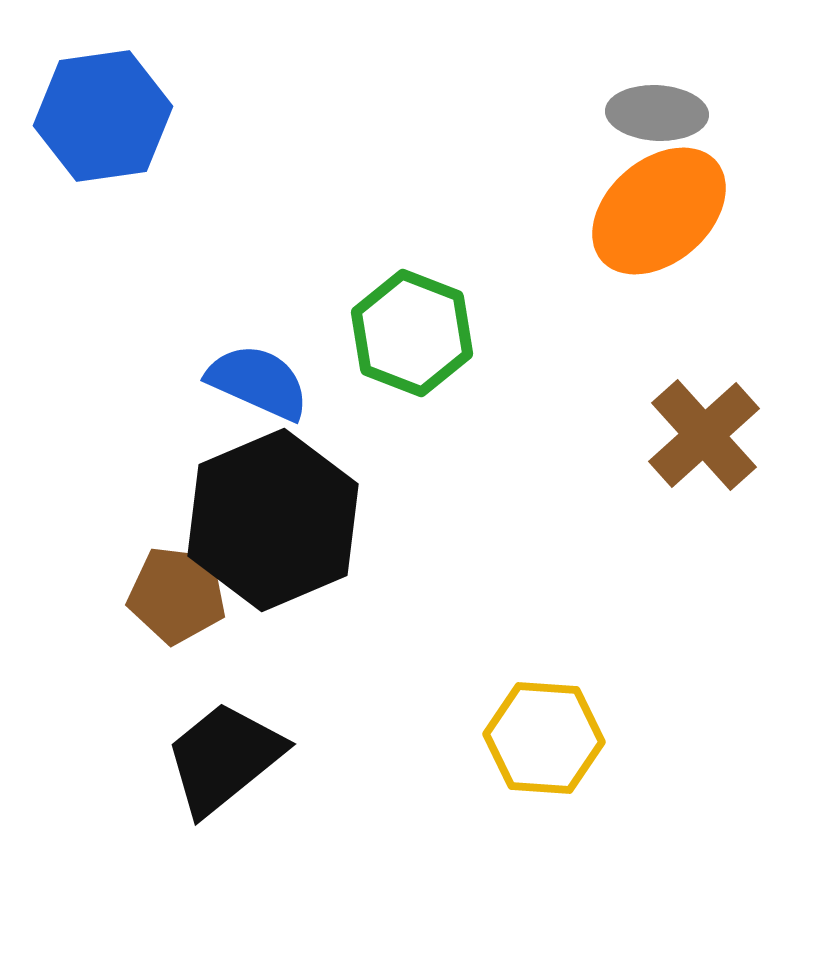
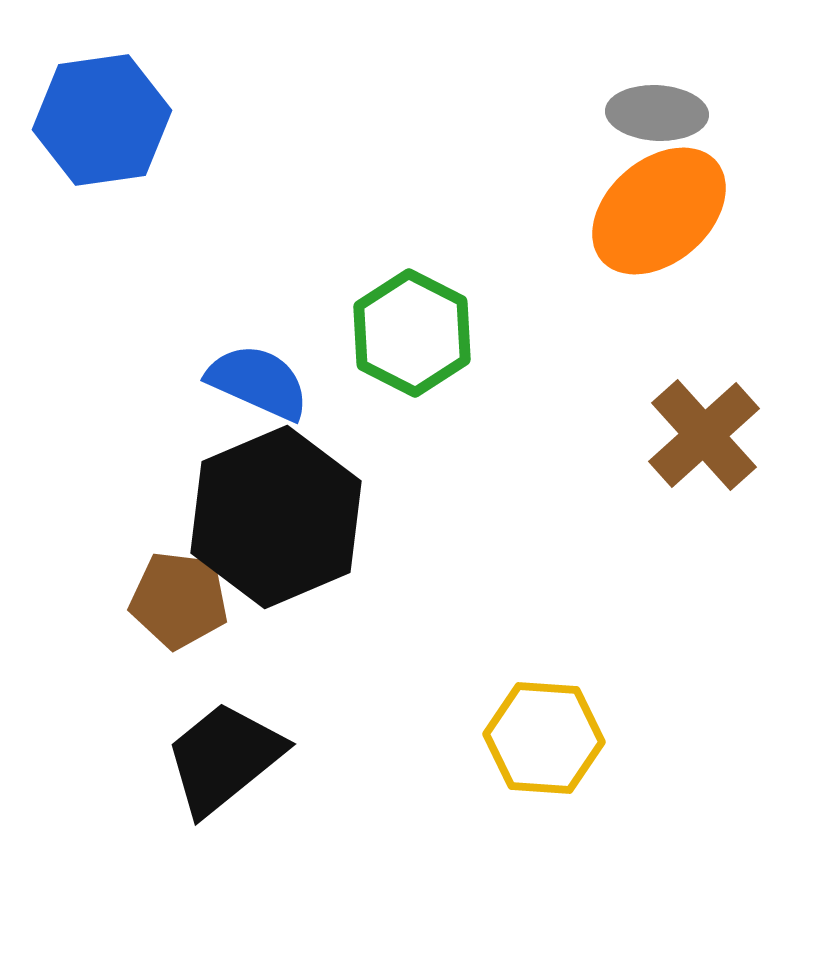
blue hexagon: moved 1 px left, 4 px down
green hexagon: rotated 6 degrees clockwise
black hexagon: moved 3 px right, 3 px up
brown pentagon: moved 2 px right, 5 px down
